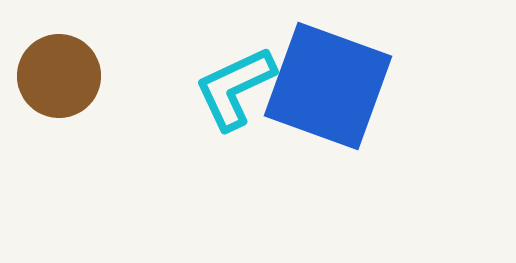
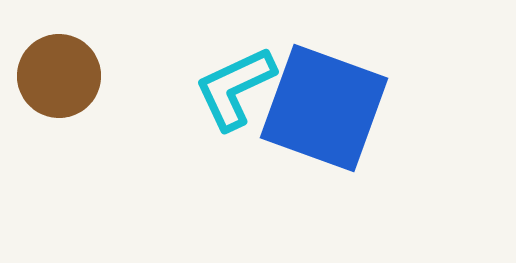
blue square: moved 4 px left, 22 px down
